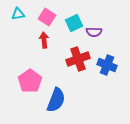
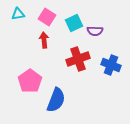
purple semicircle: moved 1 px right, 1 px up
blue cross: moved 4 px right
